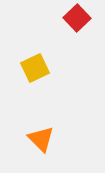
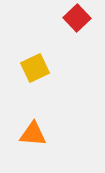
orange triangle: moved 8 px left, 5 px up; rotated 40 degrees counterclockwise
